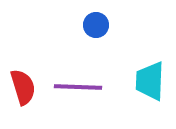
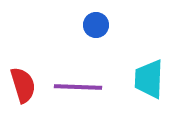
cyan trapezoid: moved 1 px left, 2 px up
red semicircle: moved 2 px up
